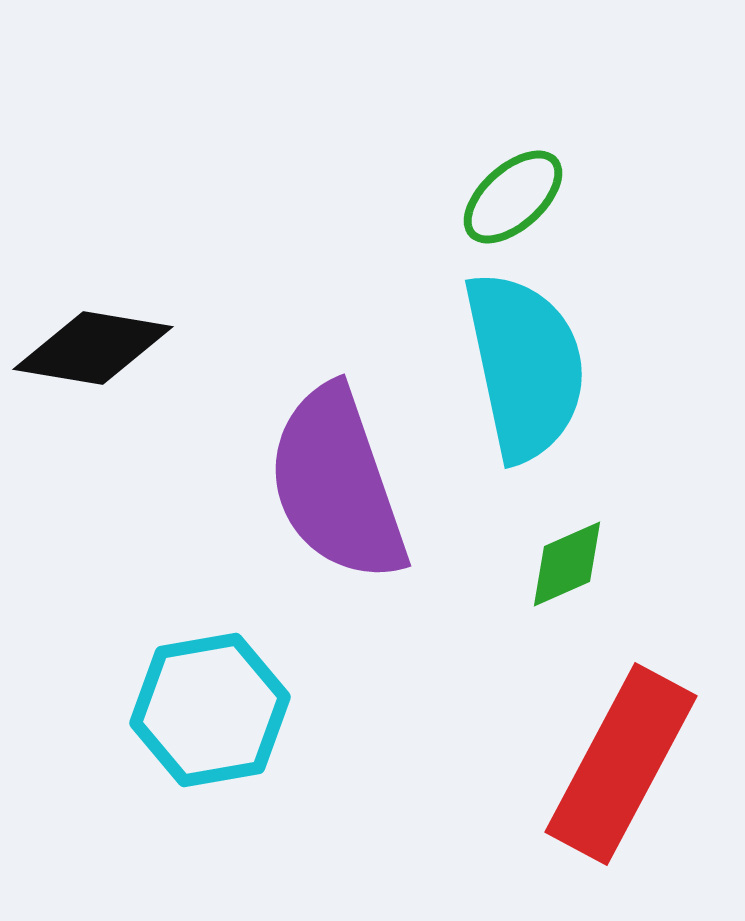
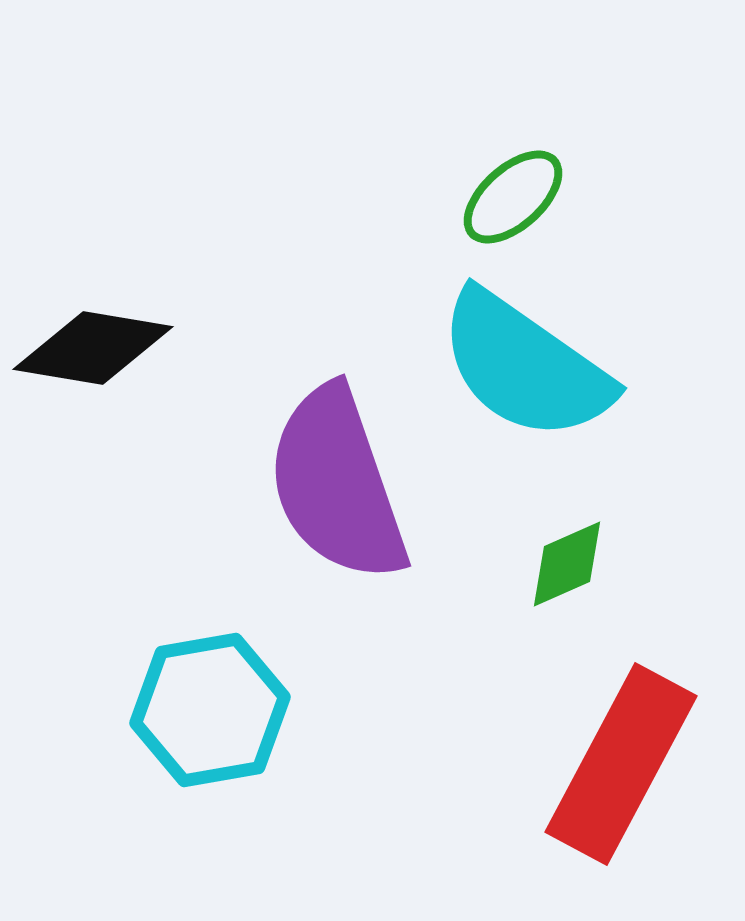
cyan semicircle: rotated 137 degrees clockwise
